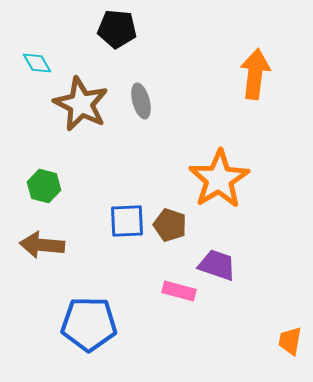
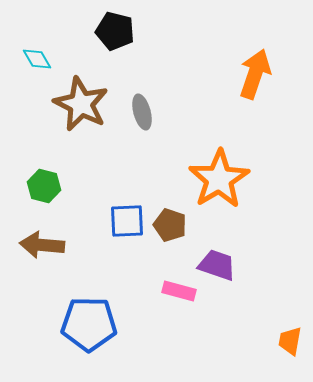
black pentagon: moved 2 px left, 2 px down; rotated 9 degrees clockwise
cyan diamond: moved 4 px up
orange arrow: rotated 12 degrees clockwise
gray ellipse: moved 1 px right, 11 px down
